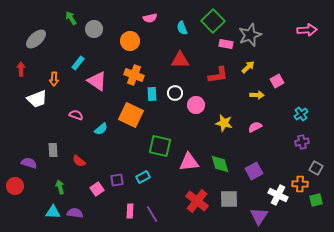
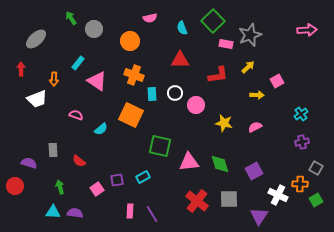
green square at (316, 200): rotated 16 degrees counterclockwise
